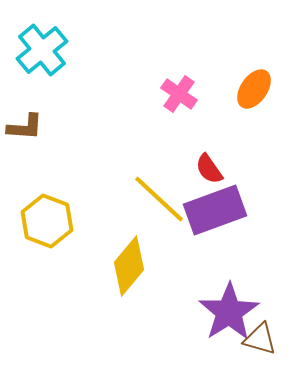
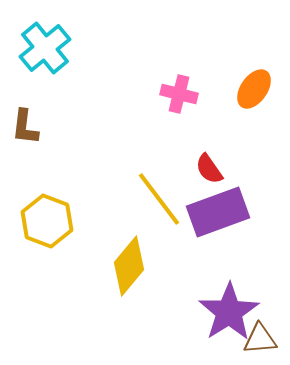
cyan cross: moved 3 px right, 2 px up
pink cross: rotated 21 degrees counterclockwise
brown L-shape: rotated 93 degrees clockwise
yellow line: rotated 10 degrees clockwise
purple rectangle: moved 3 px right, 2 px down
brown triangle: rotated 21 degrees counterclockwise
